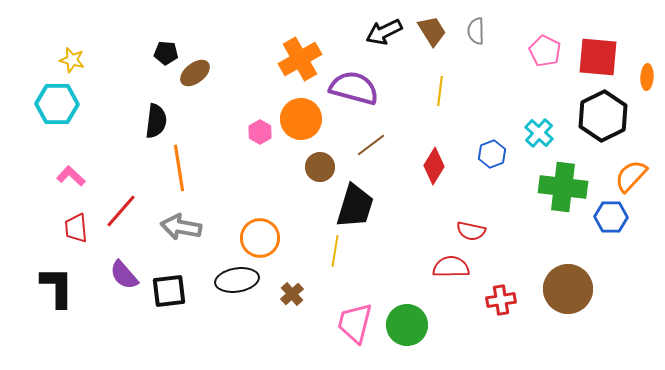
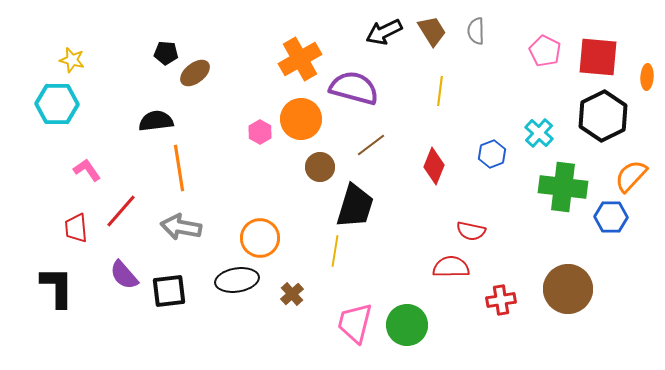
black semicircle at (156, 121): rotated 104 degrees counterclockwise
red diamond at (434, 166): rotated 9 degrees counterclockwise
pink L-shape at (71, 176): moved 16 px right, 6 px up; rotated 12 degrees clockwise
